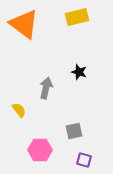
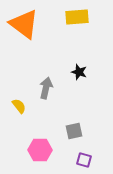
yellow rectangle: rotated 10 degrees clockwise
yellow semicircle: moved 4 px up
